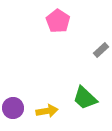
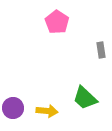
pink pentagon: moved 1 px left, 1 px down
gray rectangle: rotated 56 degrees counterclockwise
yellow arrow: rotated 15 degrees clockwise
